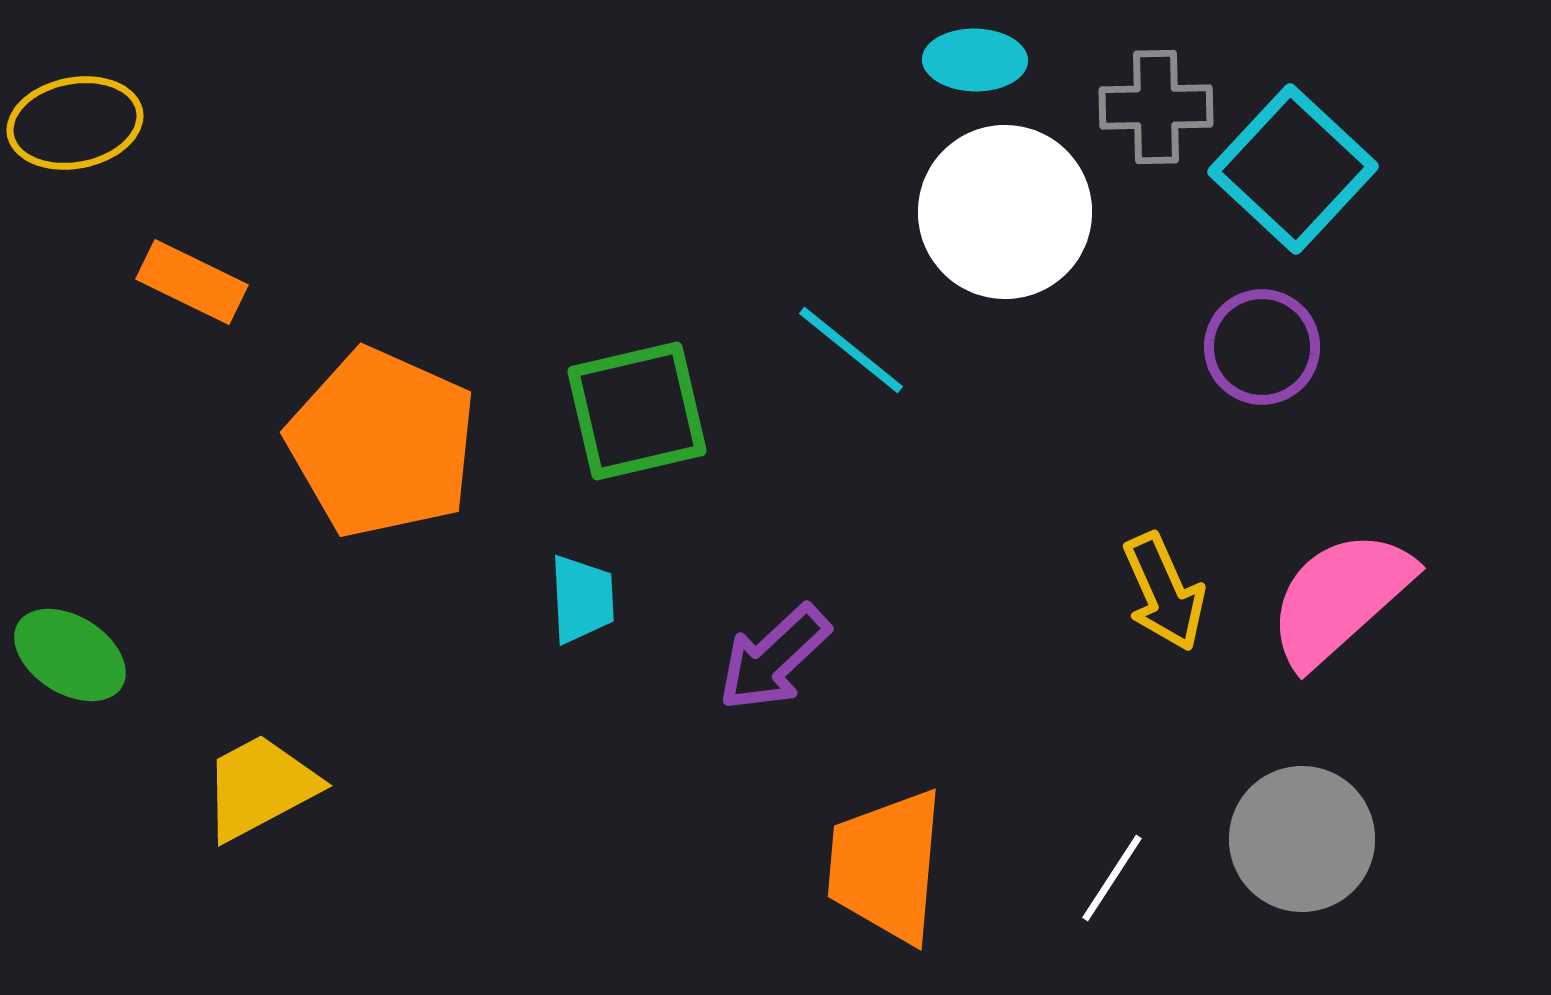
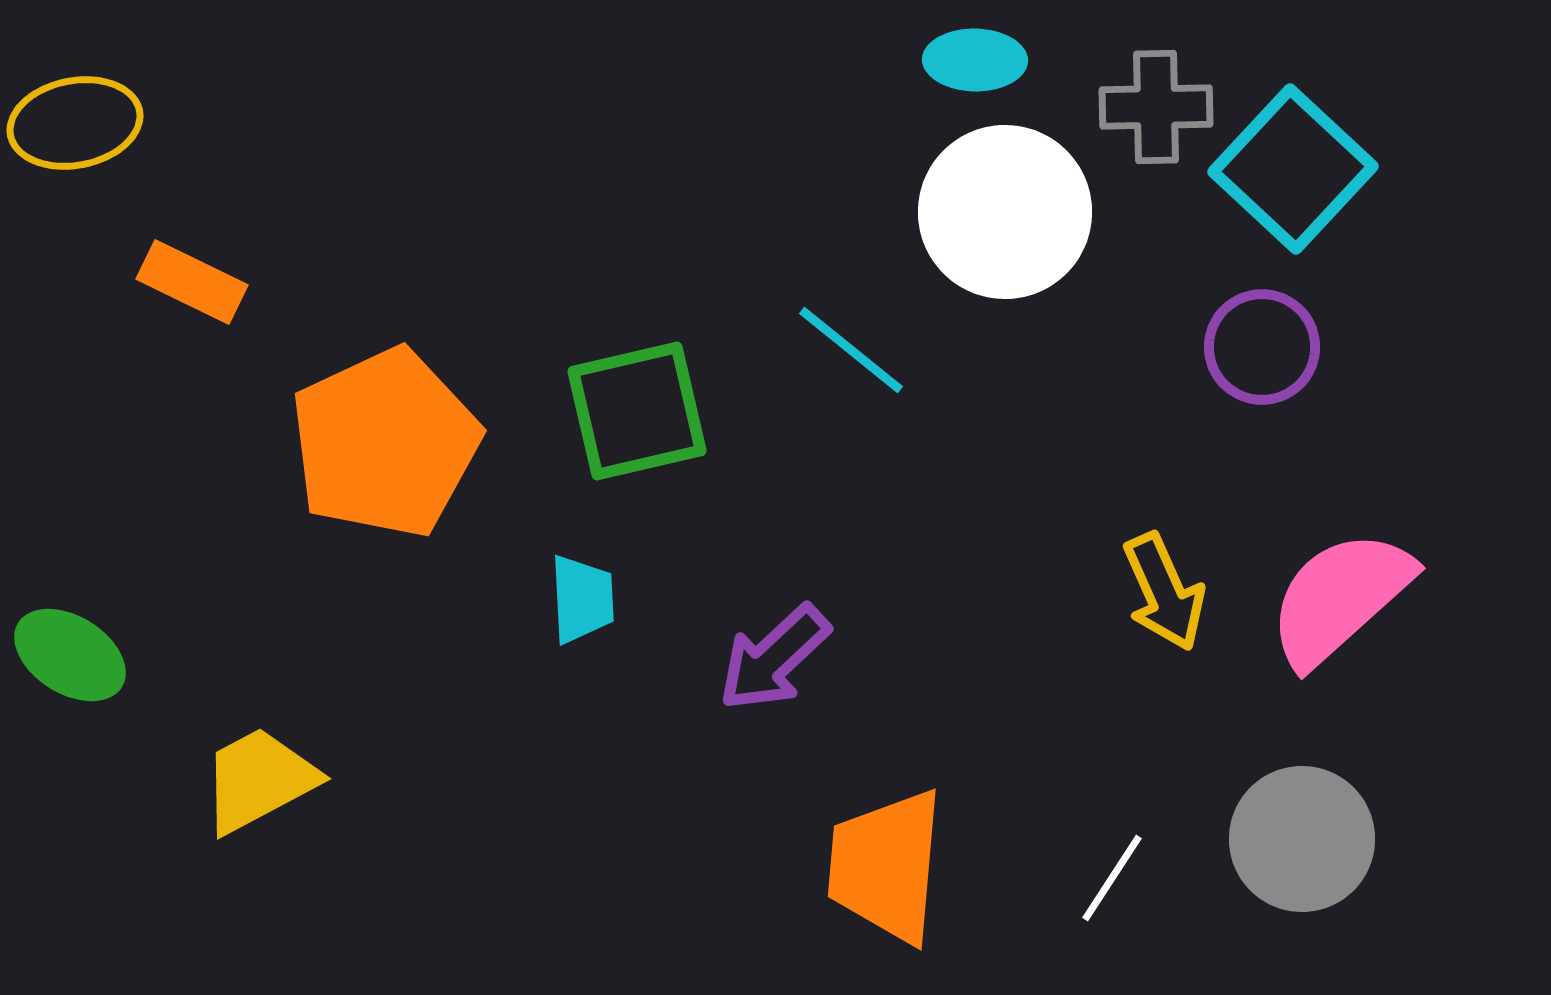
orange pentagon: moved 3 px right; rotated 23 degrees clockwise
yellow trapezoid: moved 1 px left, 7 px up
